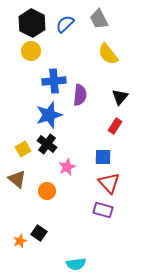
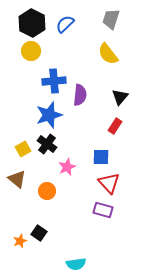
gray trapezoid: moved 12 px right; rotated 45 degrees clockwise
blue square: moved 2 px left
